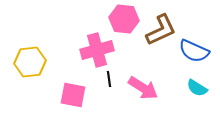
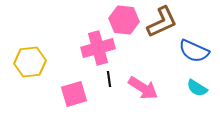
pink hexagon: moved 1 px down
brown L-shape: moved 1 px right, 8 px up
pink cross: moved 1 px right, 2 px up
pink square: moved 1 px right, 1 px up; rotated 28 degrees counterclockwise
